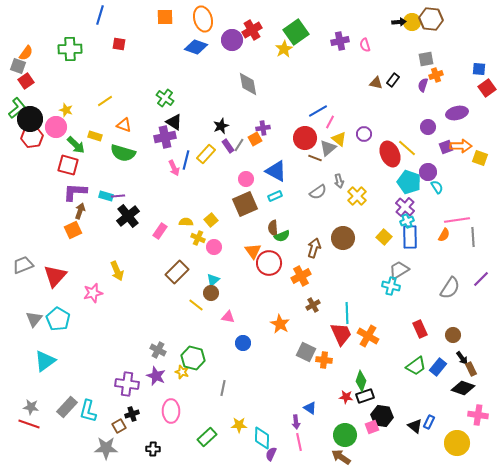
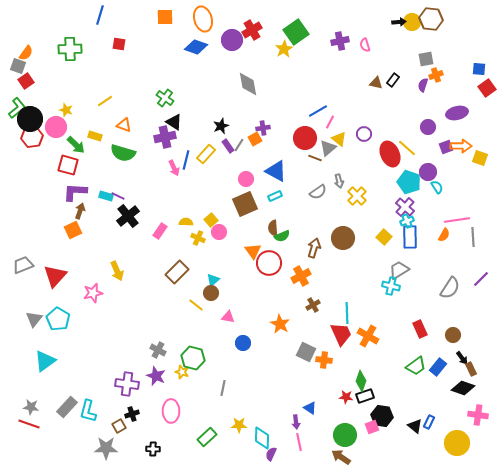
purple line at (118, 196): rotated 32 degrees clockwise
pink circle at (214, 247): moved 5 px right, 15 px up
